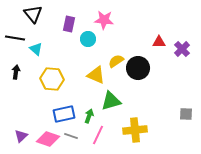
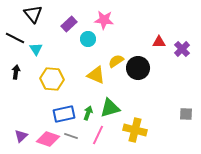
purple rectangle: rotated 35 degrees clockwise
black line: rotated 18 degrees clockwise
cyan triangle: rotated 16 degrees clockwise
green triangle: moved 1 px left, 7 px down
green arrow: moved 1 px left, 3 px up
yellow cross: rotated 20 degrees clockwise
